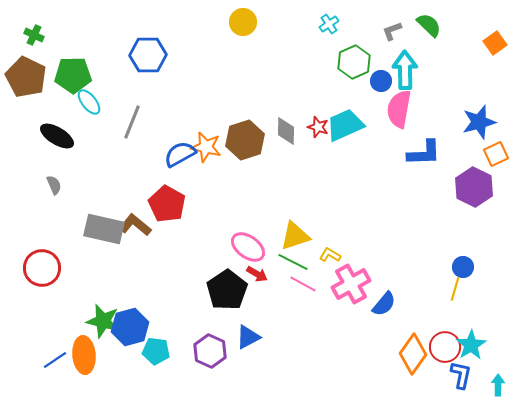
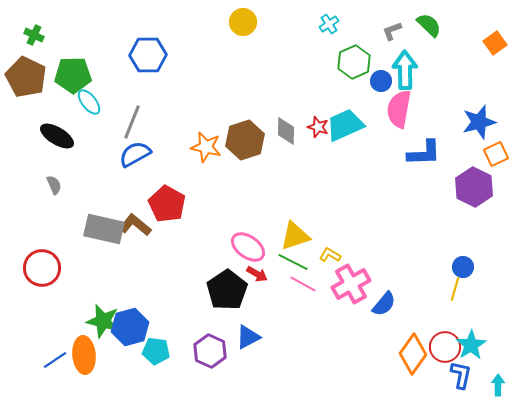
blue semicircle at (180, 154): moved 45 px left
